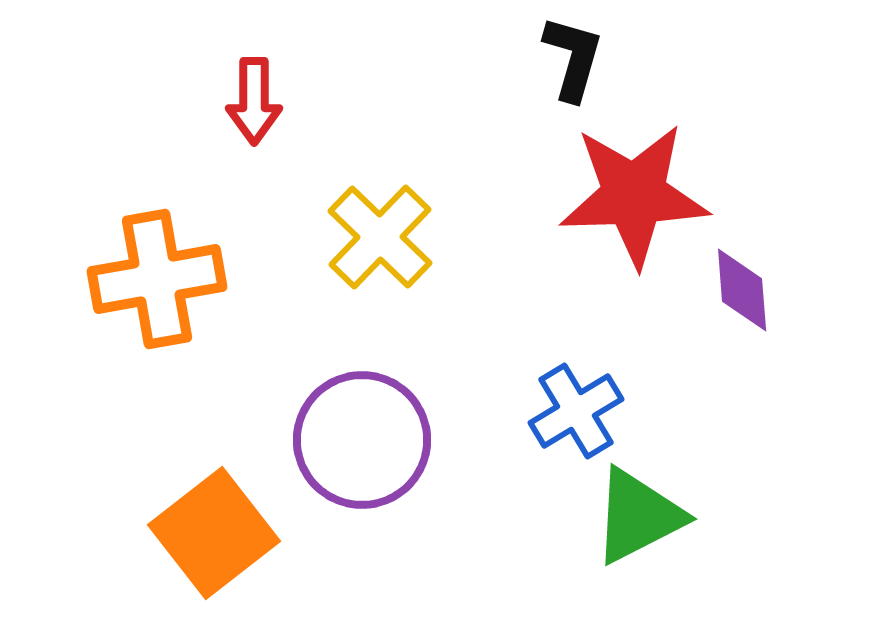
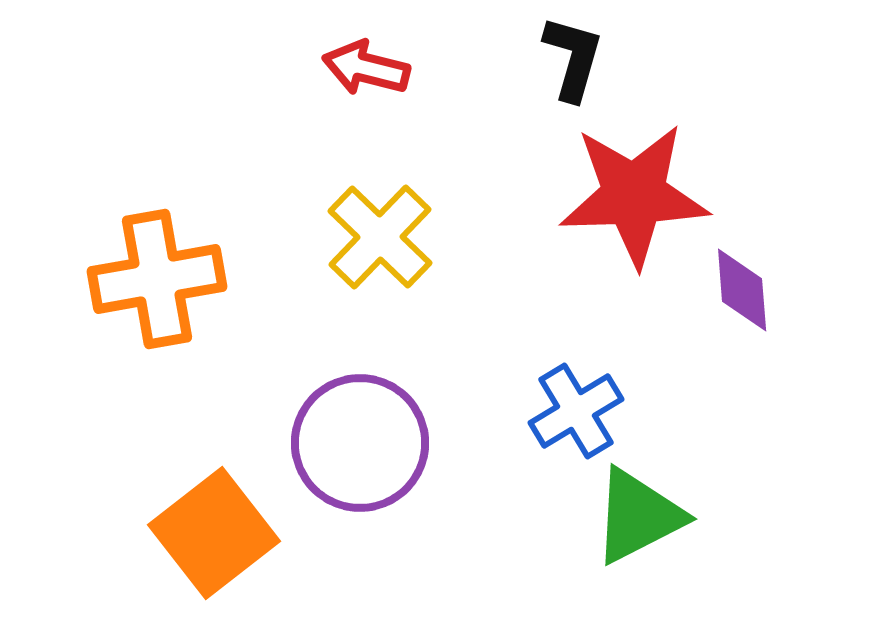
red arrow: moved 112 px right, 33 px up; rotated 104 degrees clockwise
purple circle: moved 2 px left, 3 px down
